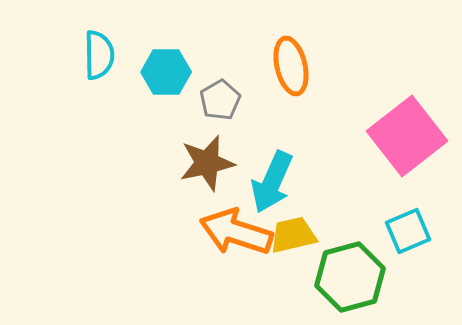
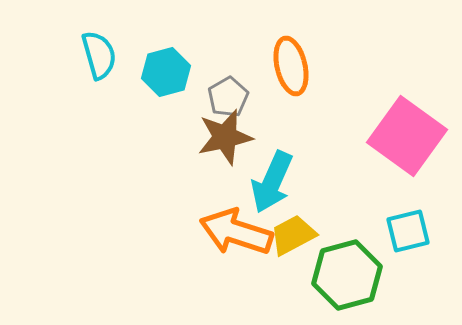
cyan semicircle: rotated 15 degrees counterclockwise
cyan hexagon: rotated 15 degrees counterclockwise
gray pentagon: moved 8 px right, 3 px up
pink square: rotated 16 degrees counterclockwise
brown star: moved 18 px right, 26 px up
cyan square: rotated 9 degrees clockwise
yellow trapezoid: rotated 15 degrees counterclockwise
green hexagon: moved 3 px left, 2 px up
